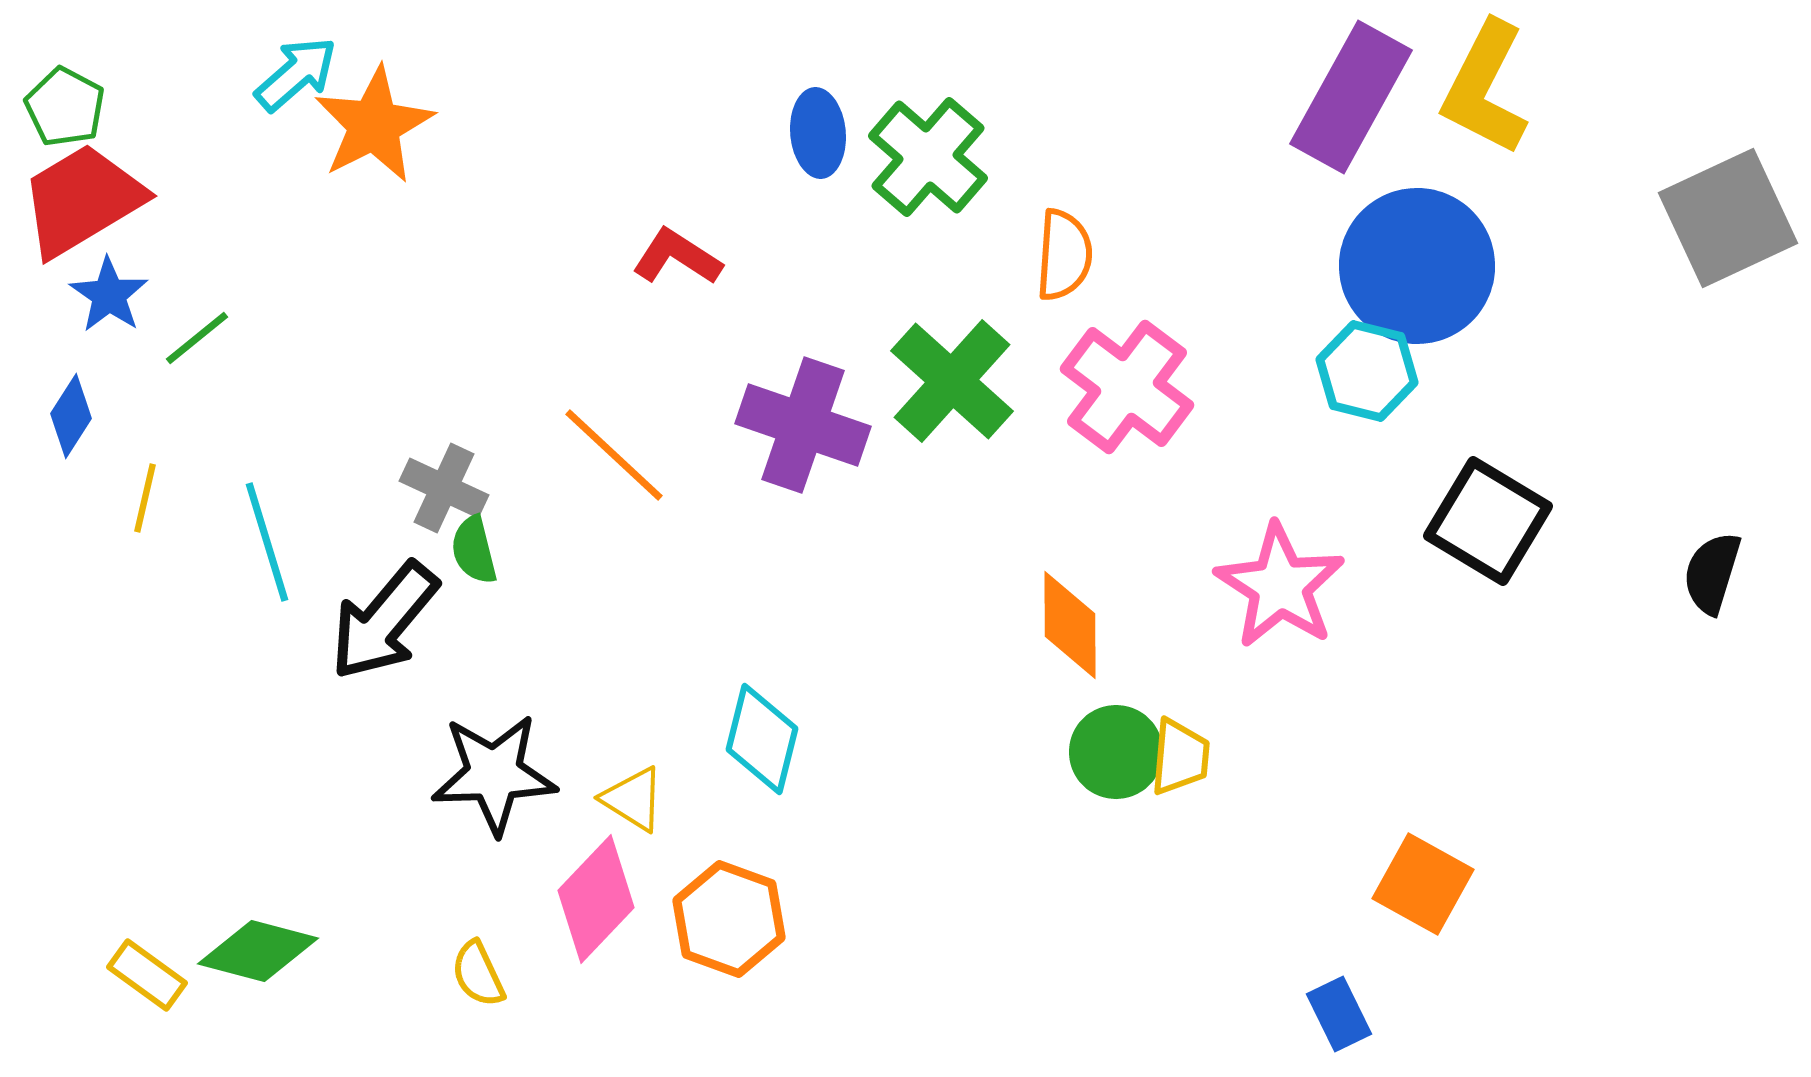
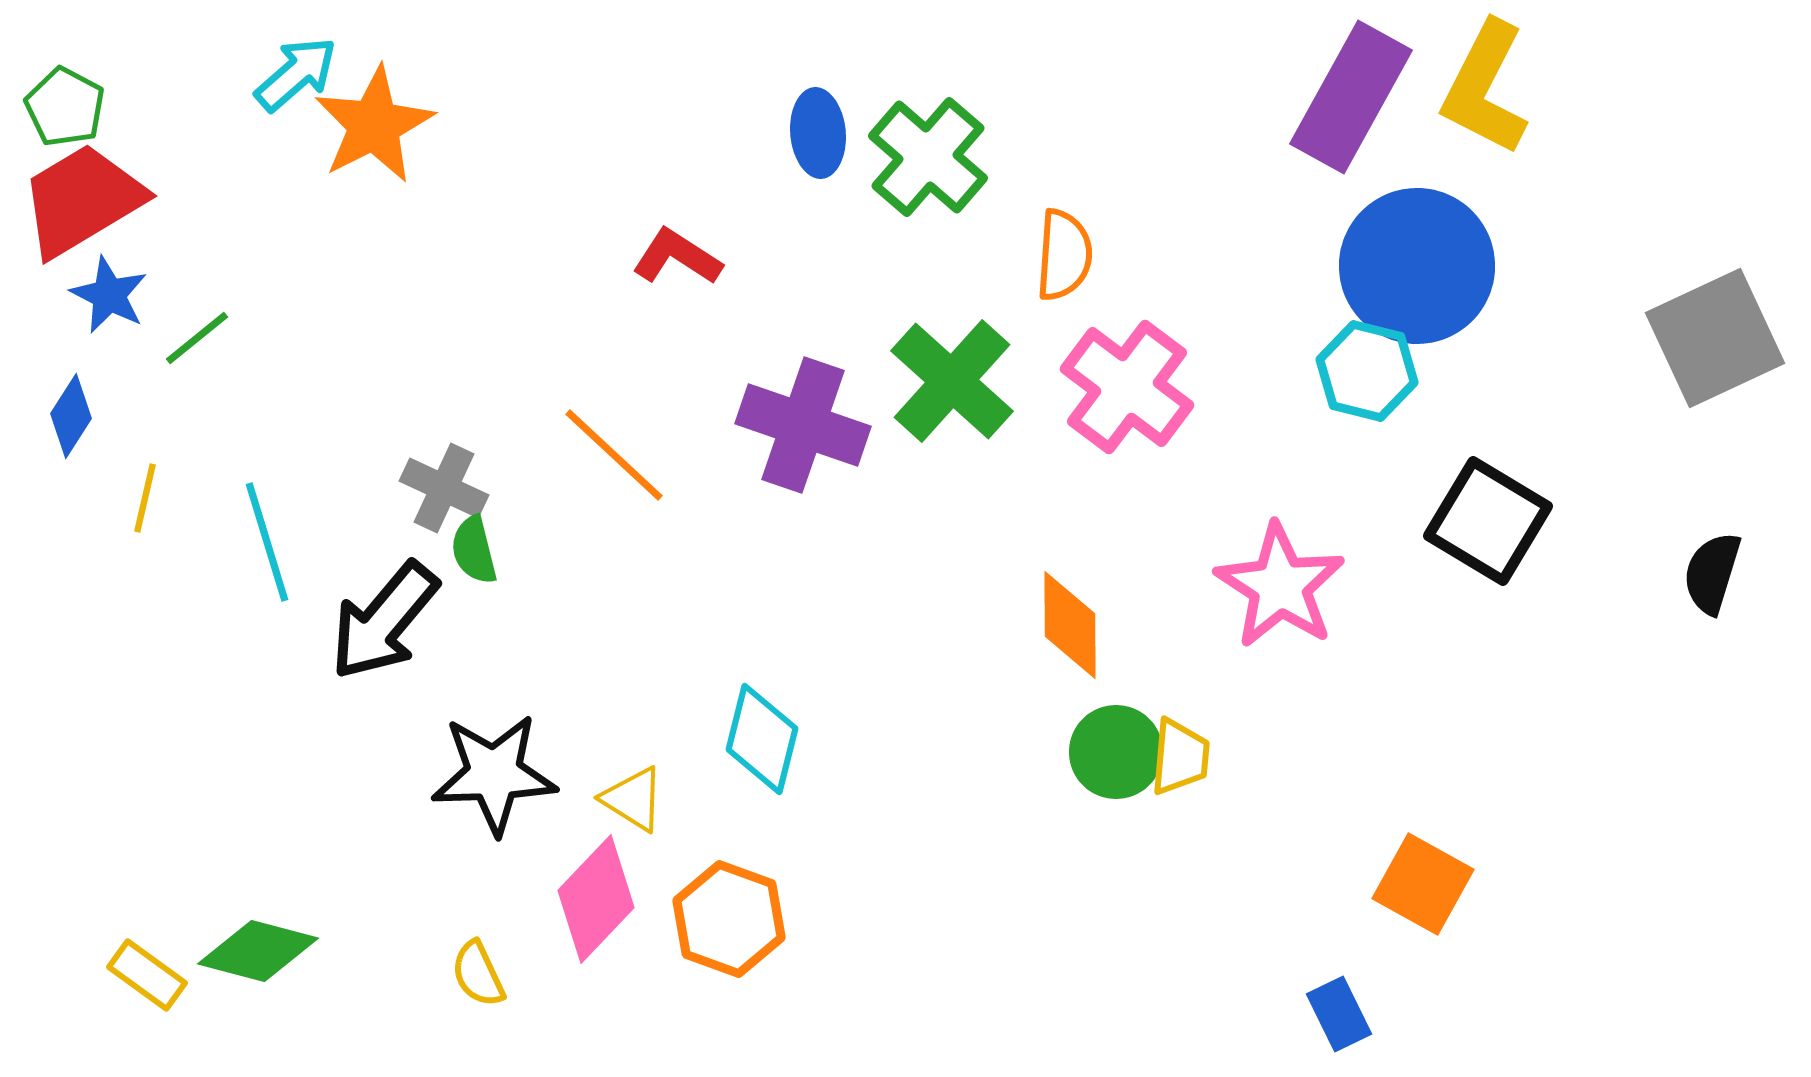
gray square at (1728, 218): moved 13 px left, 120 px down
blue star at (109, 295): rotated 8 degrees counterclockwise
